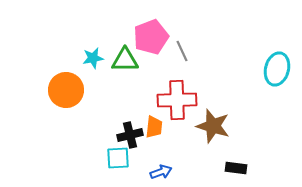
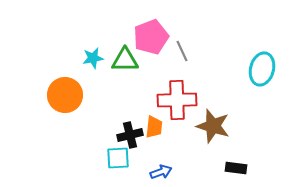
cyan ellipse: moved 15 px left
orange circle: moved 1 px left, 5 px down
